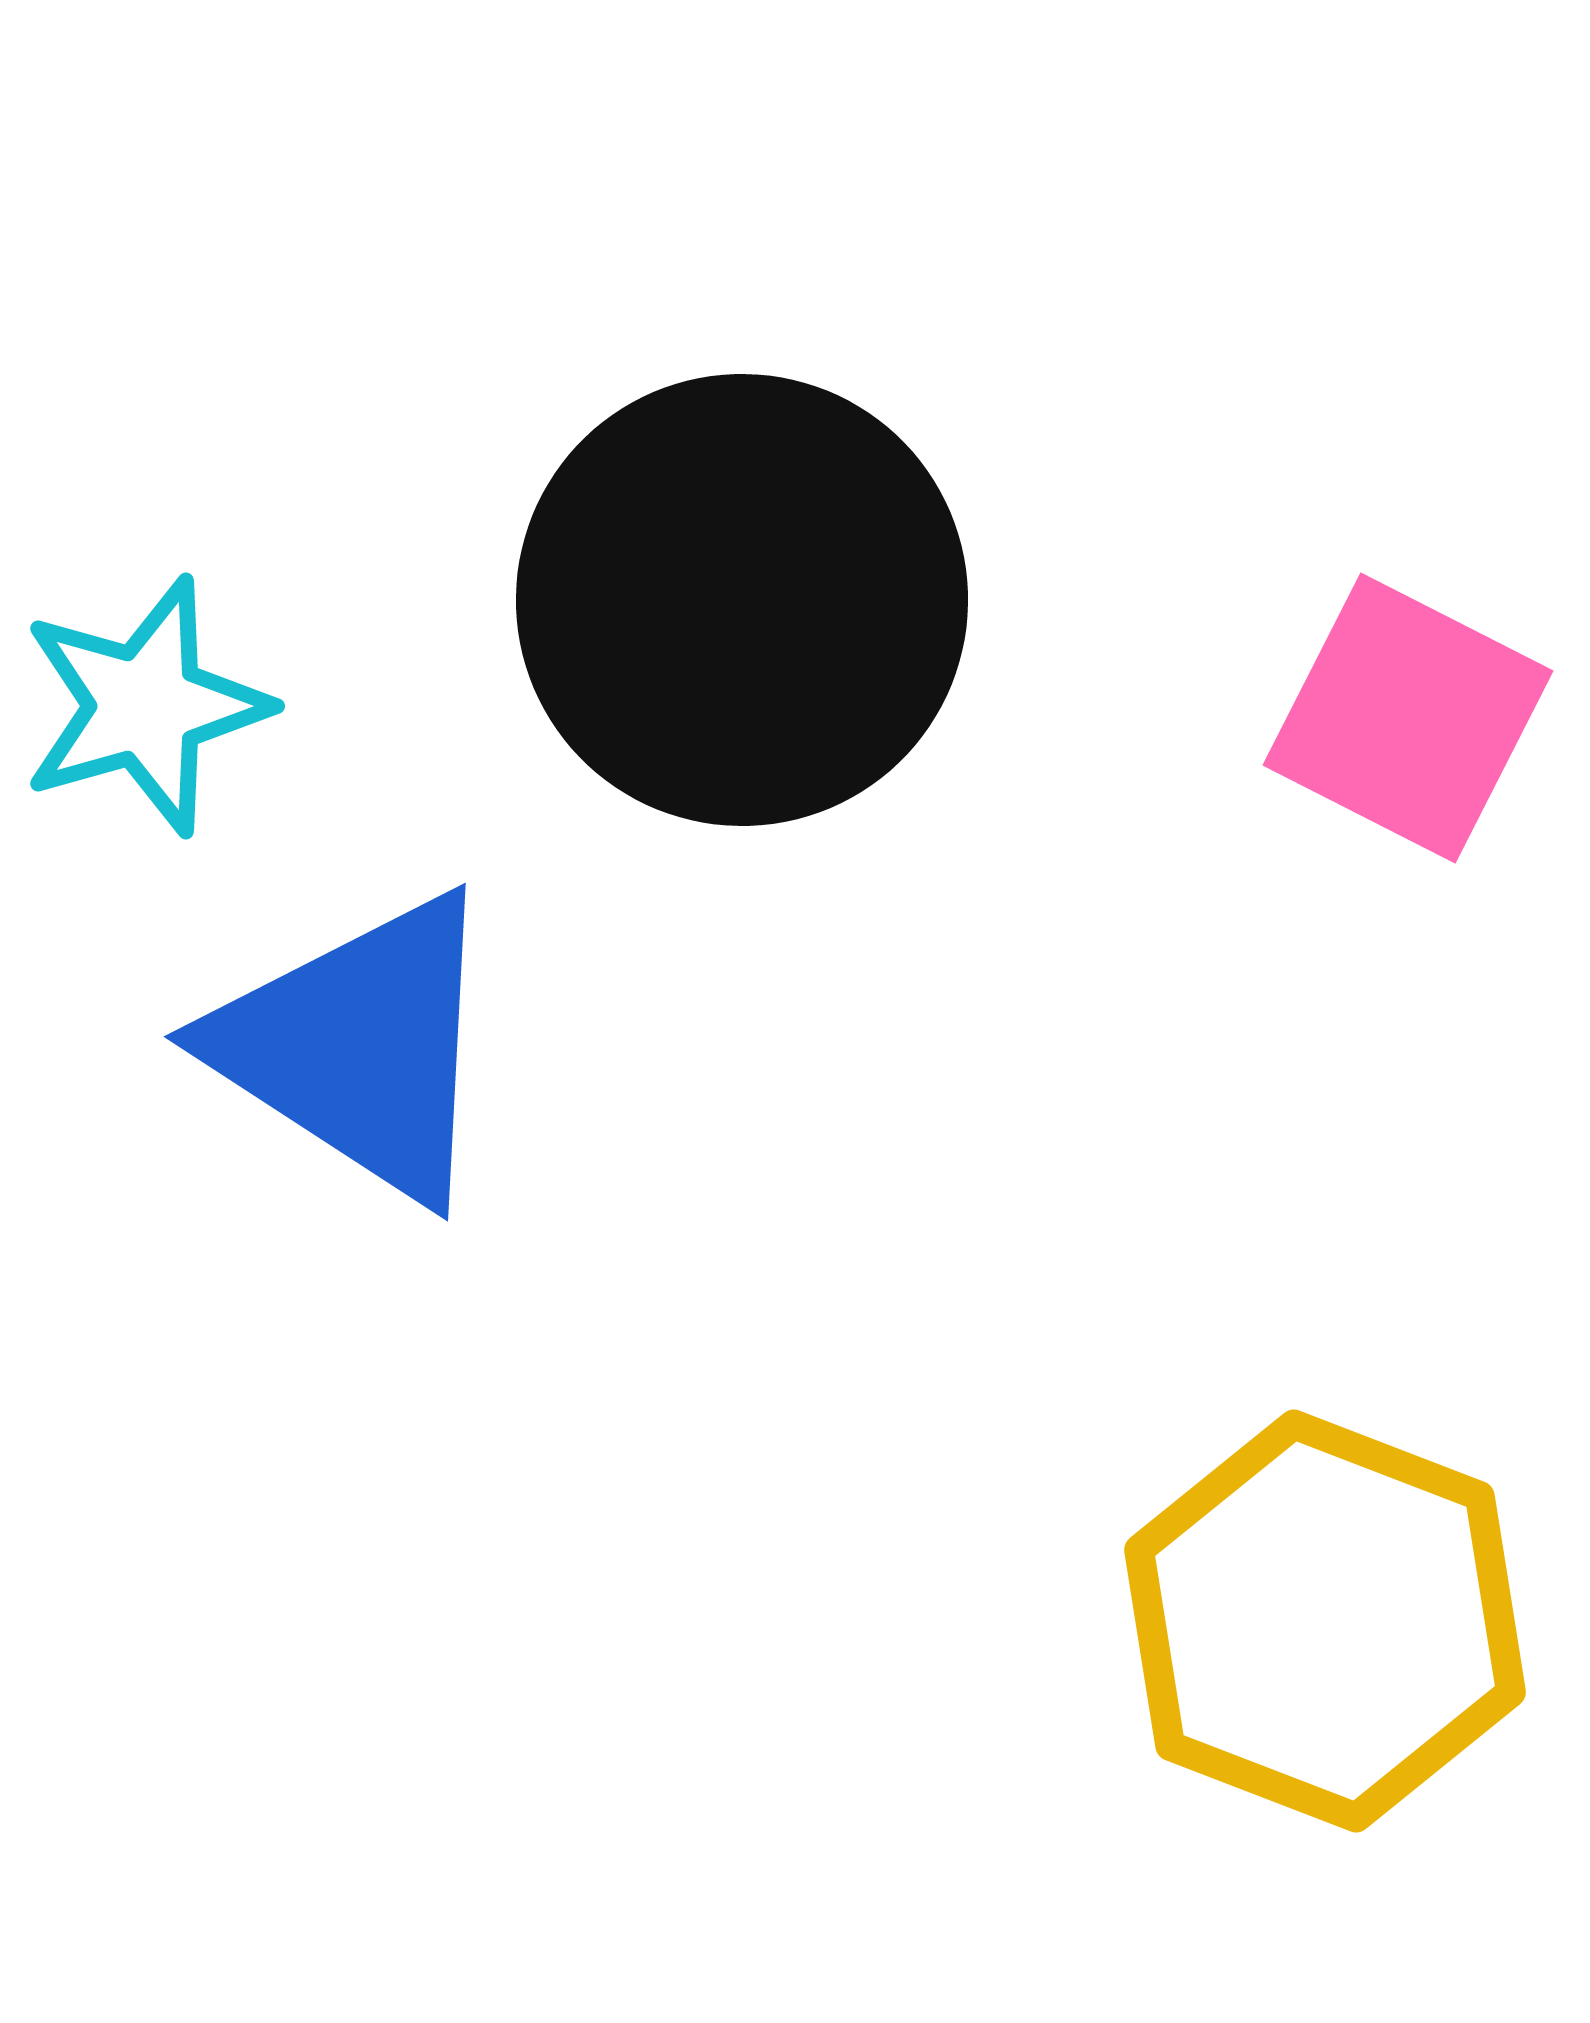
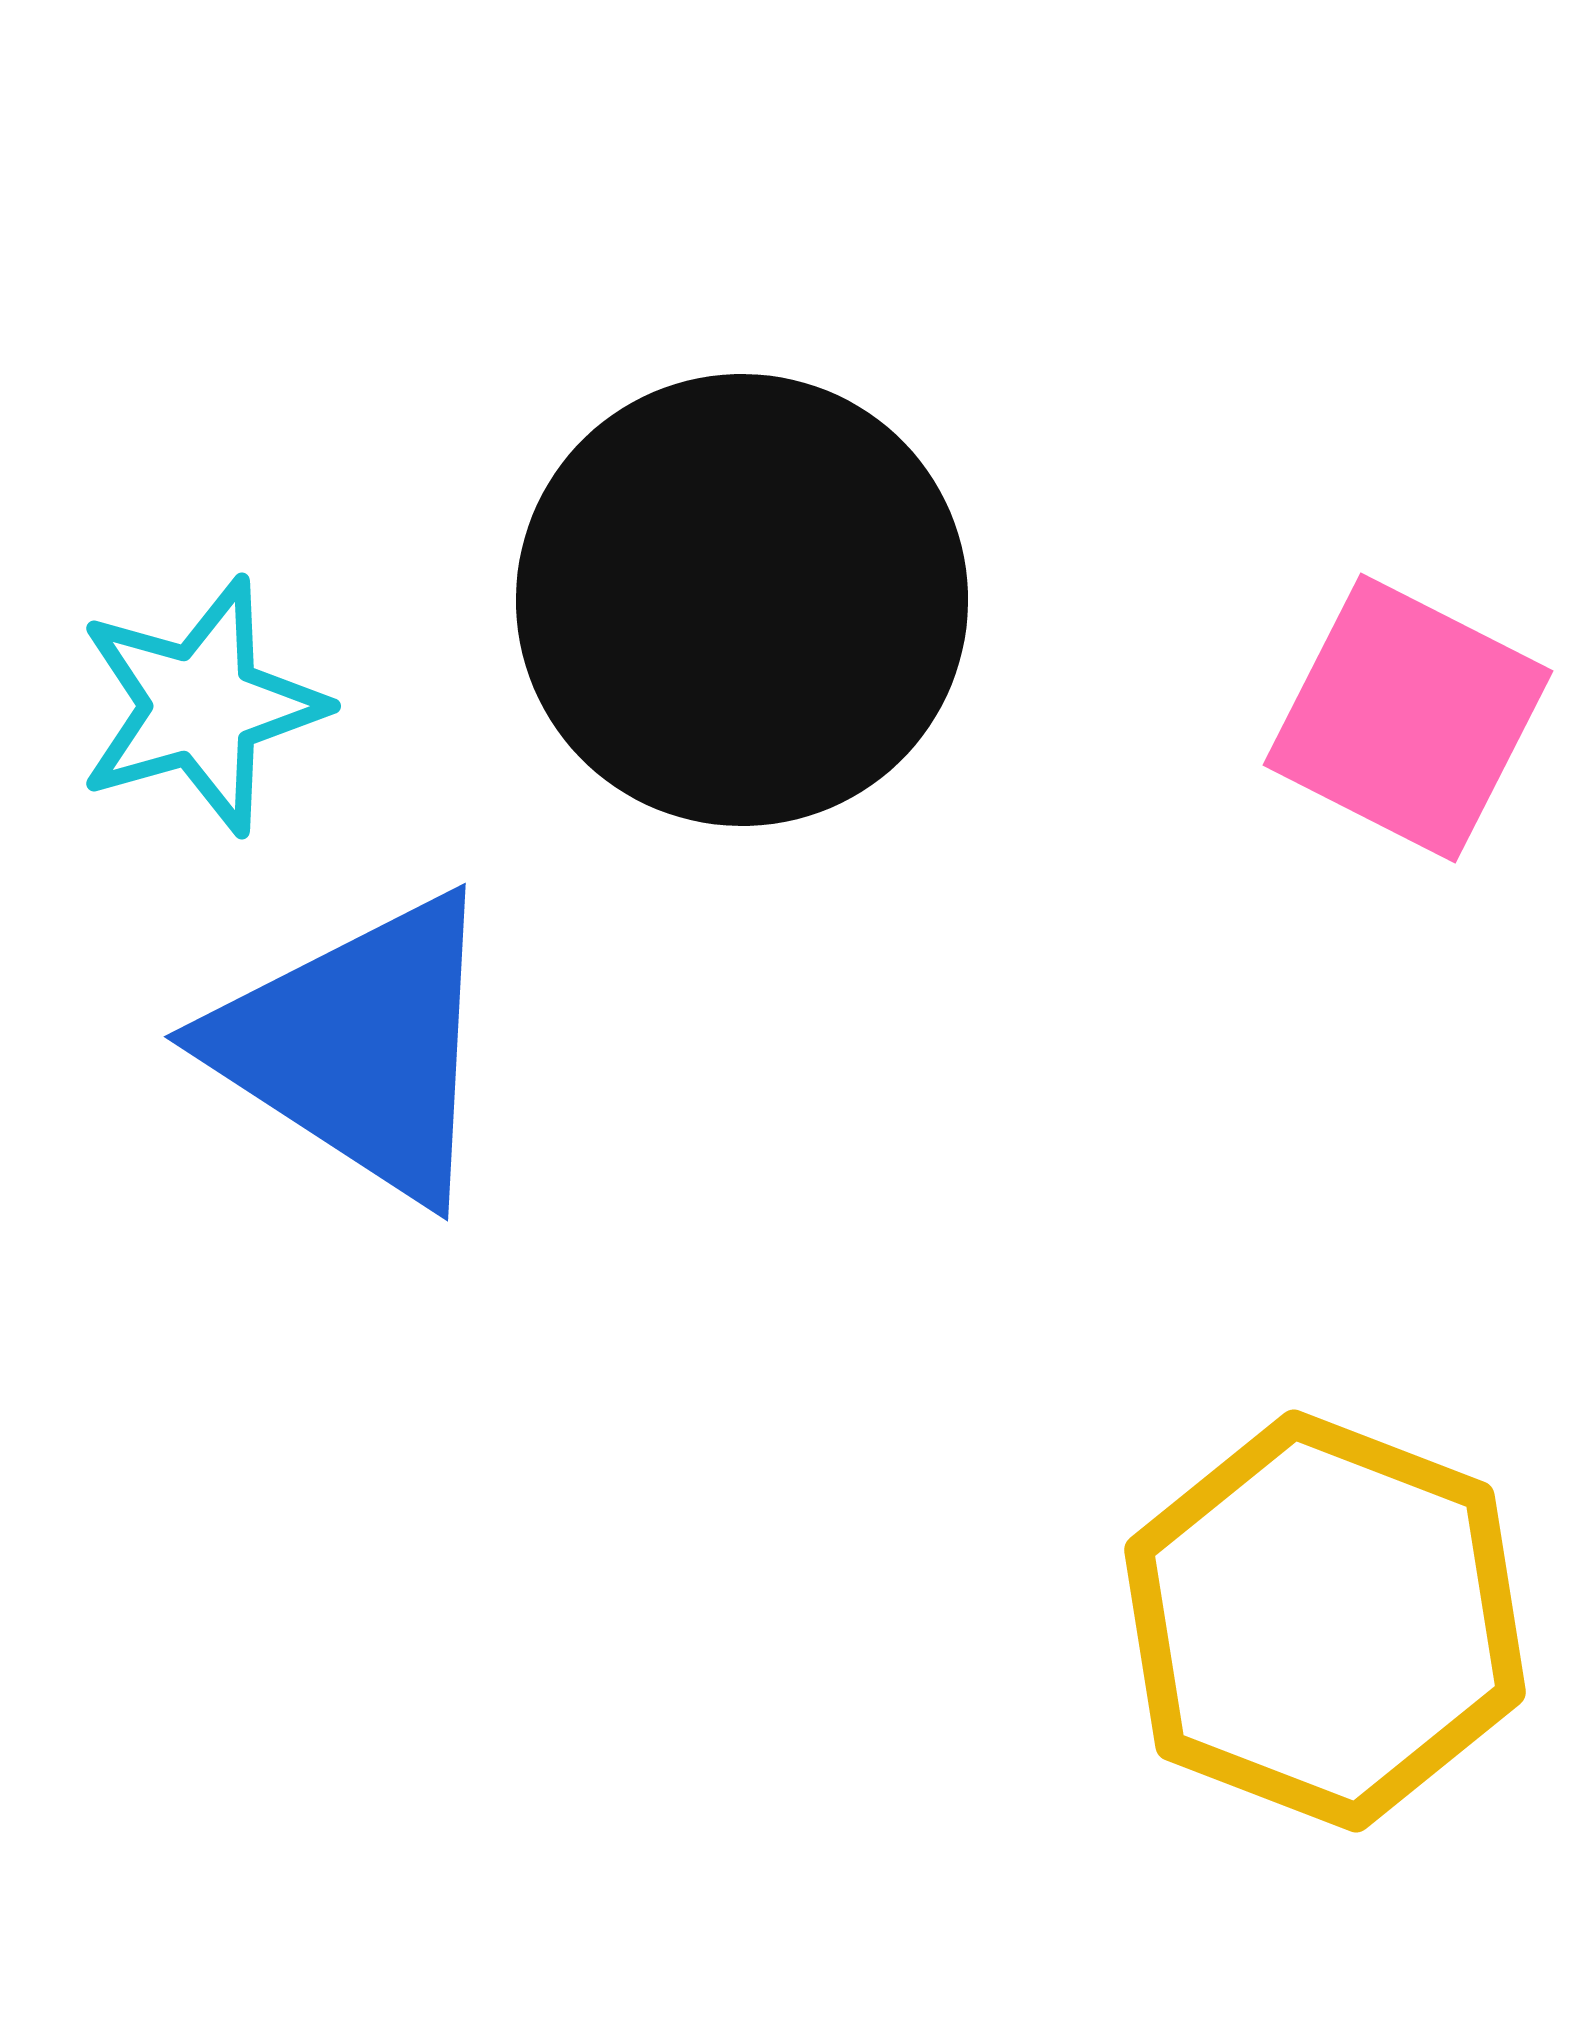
cyan star: moved 56 px right
